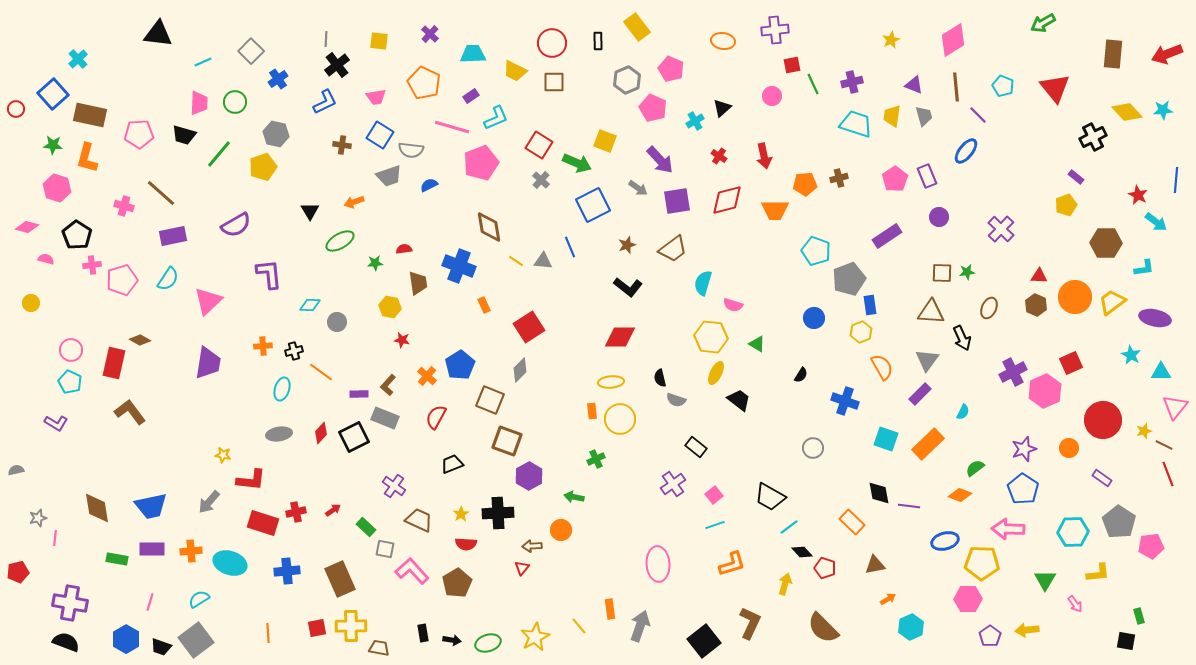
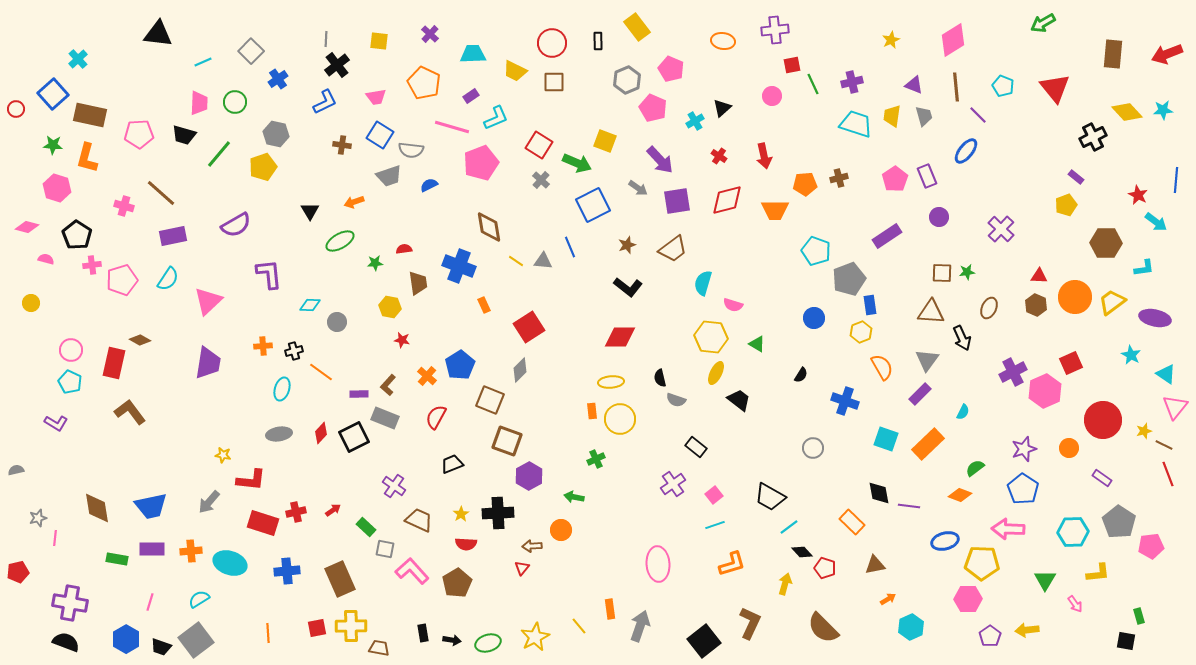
cyan triangle at (1161, 372): moved 5 px right, 2 px down; rotated 35 degrees clockwise
